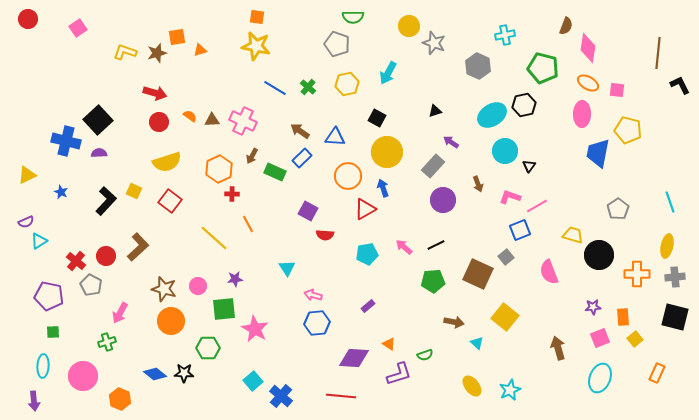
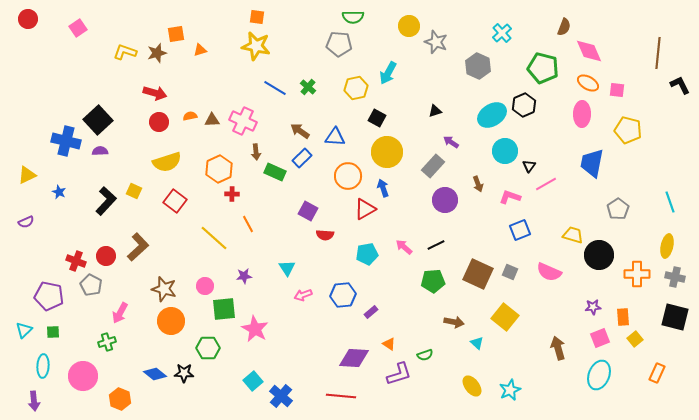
brown semicircle at (566, 26): moved 2 px left, 1 px down
cyan cross at (505, 35): moved 3 px left, 2 px up; rotated 30 degrees counterclockwise
orange square at (177, 37): moved 1 px left, 3 px up
gray star at (434, 43): moved 2 px right, 1 px up
gray pentagon at (337, 44): moved 2 px right; rotated 15 degrees counterclockwise
pink diamond at (588, 48): moved 1 px right, 3 px down; rotated 32 degrees counterclockwise
yellow hexagon at (347, 84): moved 9 px right, 4 px down
black hexagon at (524, 105): rotated 10 degrees counterclockwise
orange semicircle at (190, 116): rotated 48 degrees counterclockwise
purple semicircle at (99, 153): moved 1 px right, 2 px up
blue trapezoid at (598, 153): moved 6 px left, 10 px down
brown arrow at (252, 156): moved 4 px right, 4 px up; rotated 35 degrees counterclockwise
blue star at (61, 192): moved 2 px left
purple circle at (443, 200): moved 2 px right
red square at (170, 201): moved 5 px right
pink line at (537, 206): moved 9 px right, 22 px up
cyan triangle at (39, 241): moved 15 px left, 89 px down; rotated 12 degrees counterclockwise
gray square at (506, 257): moved 4 px right, 15 px down; rotated 28 degrees counterclockwise
red cross at (76, 261): rotated 18 degrees counterclockwise
pink semicircle at (549, 272): rotated 45 degrees counterclockwise
gray cross at (675, 277): rotated 18 degrees clockwise
purple star at (235, 279): moved 9 px right, 3 px up
pink circle at (198, 286): moved 7 px right
pink arrow at (313, 295): moved 10 px left; rotated 36 degrees counterclockwise
purple rectangle at (368, 306): moved 3 px right, 6 px down
blue hexagon at (317, 323): moved 26 px right, 28 px up
cyan ellipse at (600, 378): moved 1 px left, 3 px up
